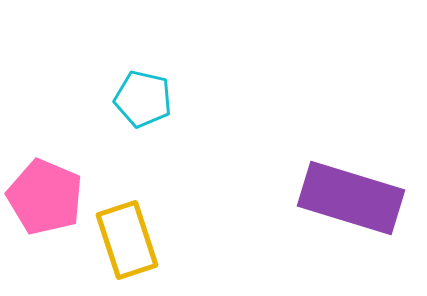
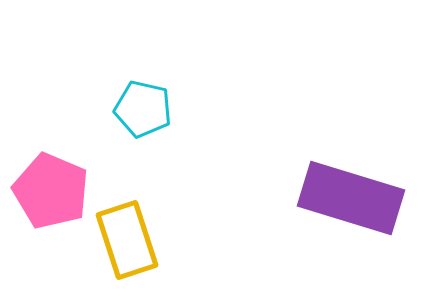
cyan pentagon: moved 10 px down
pink pentagon: moved 6 px right, 6 px up
